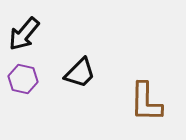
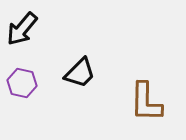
black arrow: moved 2 px left, 5 px up
purple hexagon: moved 1 px left, 4 px down
